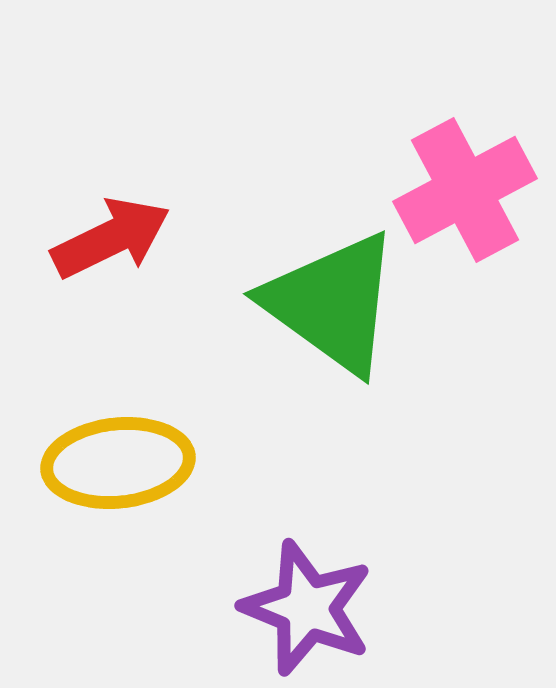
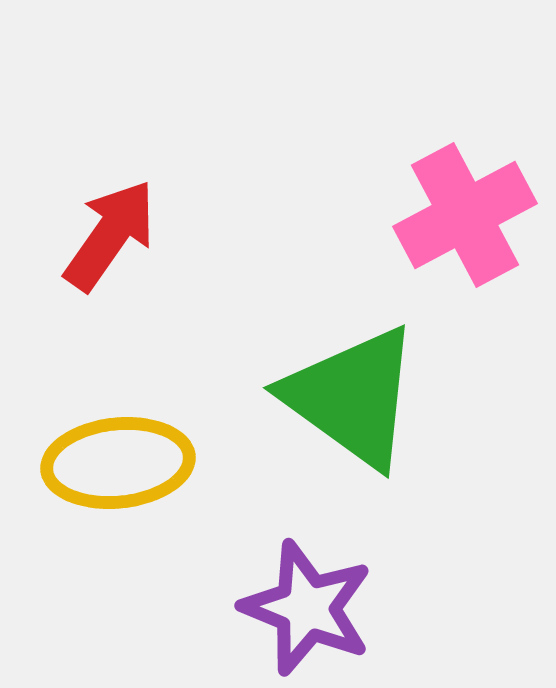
pink cross: moved 25 px down
red arrow: moved 1 px left, 3 px up; rotated 29 degrees counterclockwise
green triangle: moved 20 px right, 94 px down
